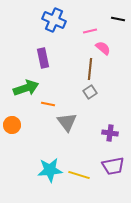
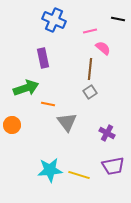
purple cross: moved 3 px left; rotated 21 degrees clockwise
